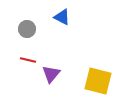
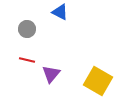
blue triangle: moved 2 px left, 5 px up
red line: moved 1 px left
yellow square: rotated 16 degrees clockwise
